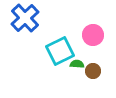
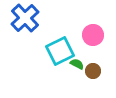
green semicircle: rotated 24 degrees clockwise
